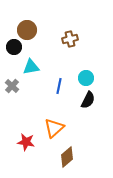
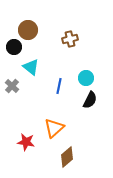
brown circle: moved 1 px right
cyan triangle: rotated 48 degrees clockwise
black semicircle: moved 2 px right
